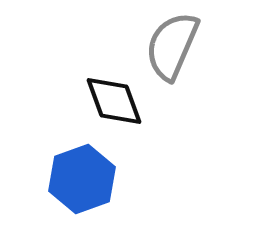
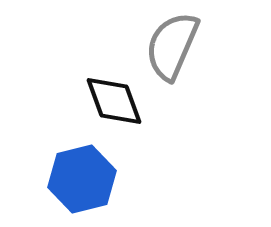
blue hexagon: rotated 6 degrees clockwise
